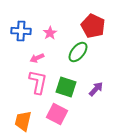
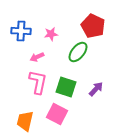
pink star: moved 1 px right, 1 px down; rotated 24 degrees clockwise
pink arrow: moved 1 px up
orange trapezoid: moved 2 px right
